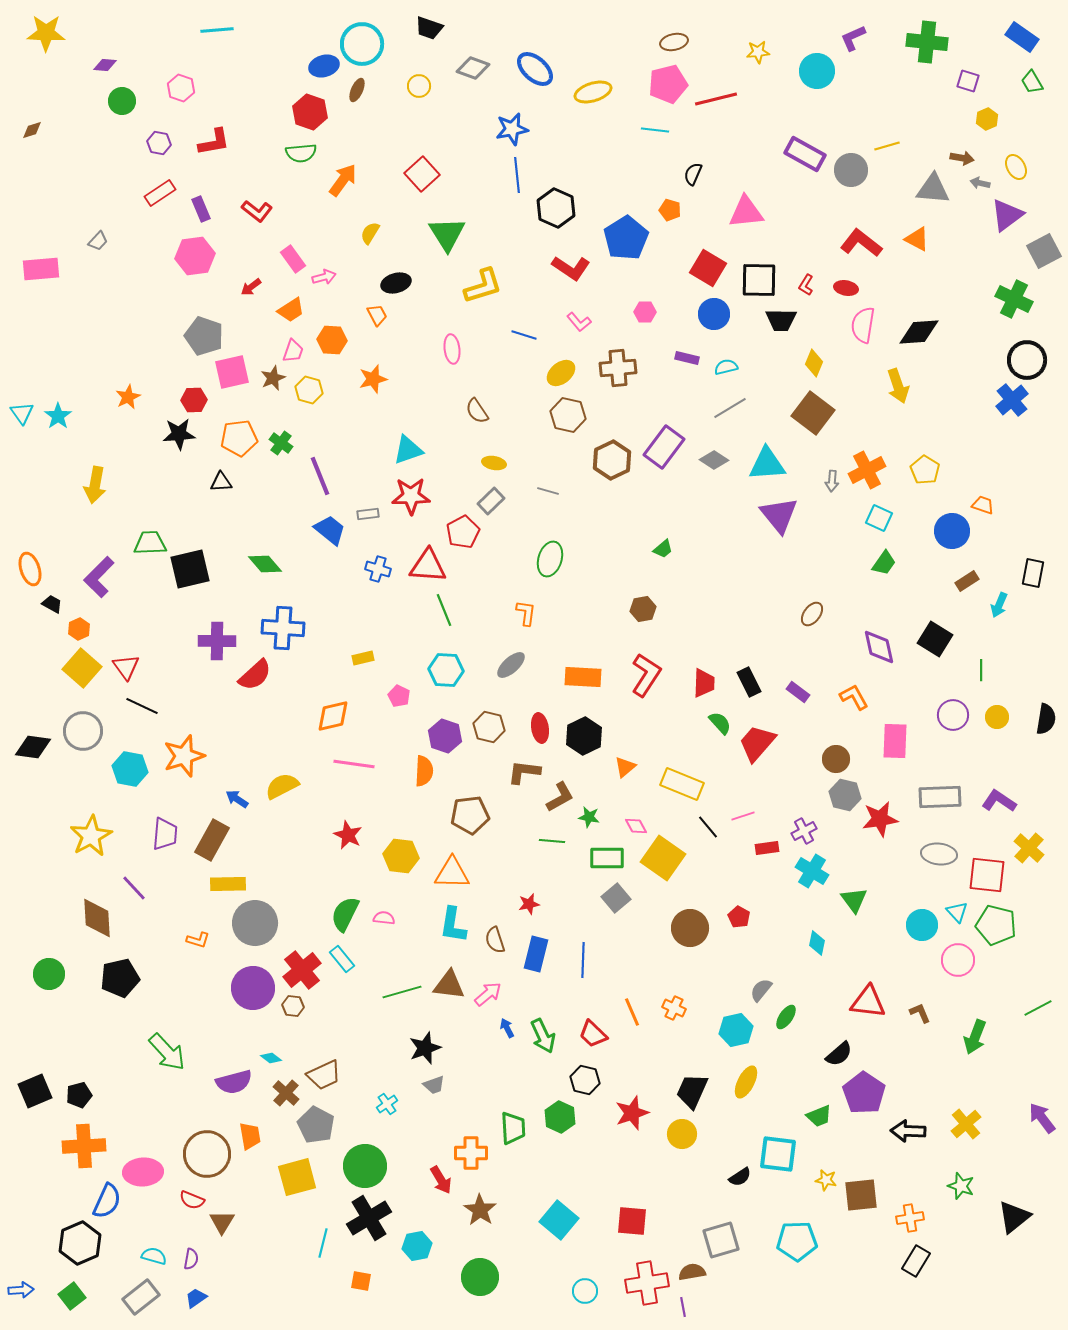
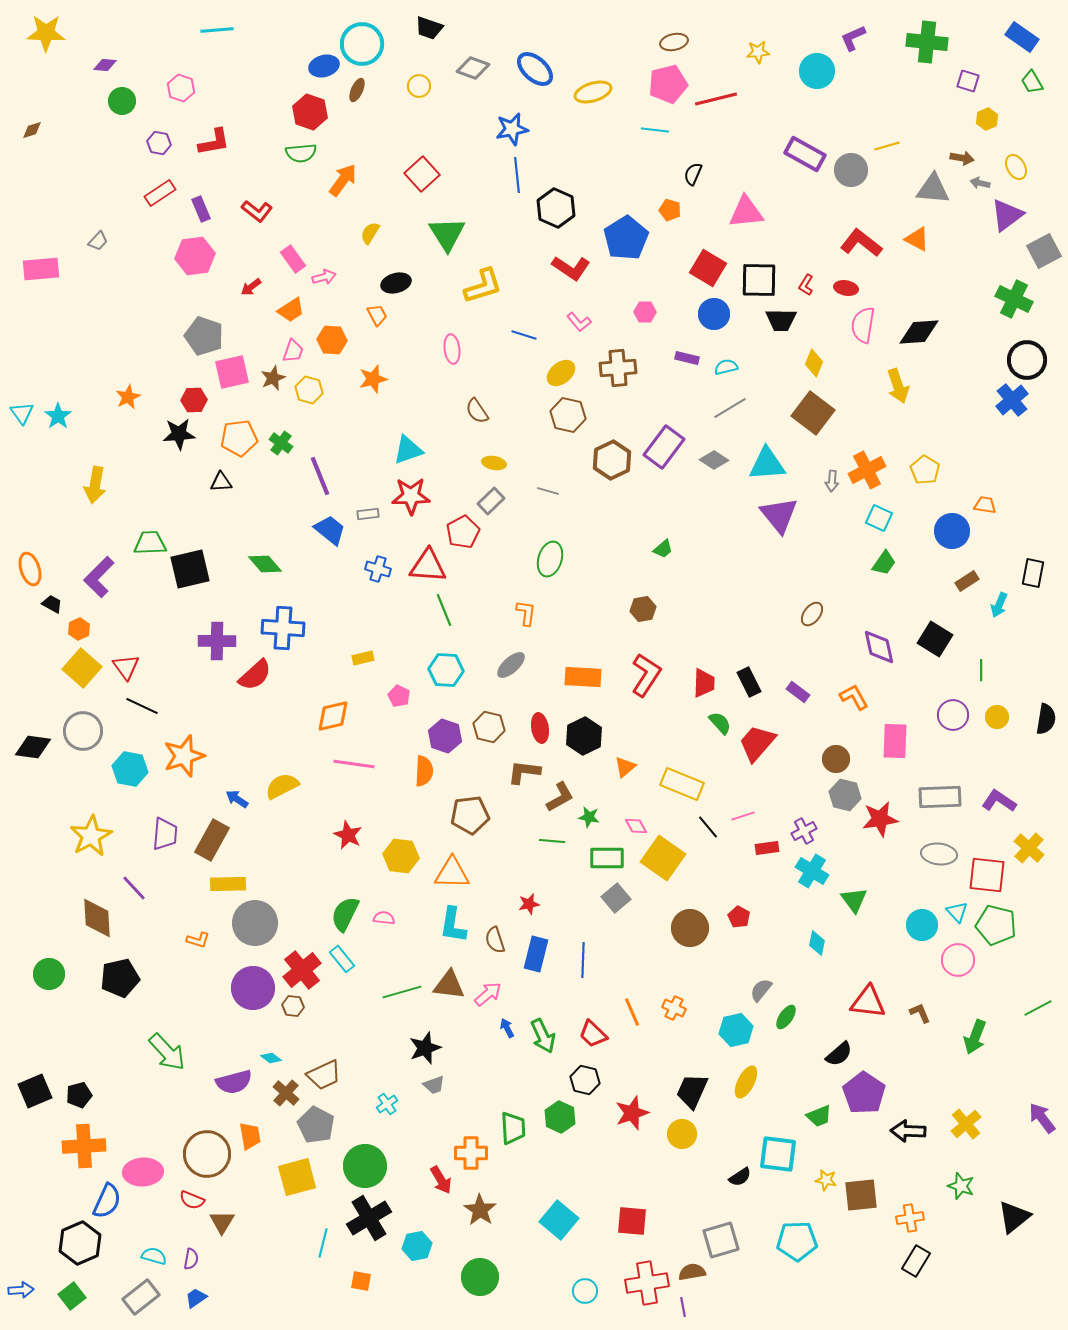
orange trapezoid at (983, 505): moved 2 px right; rotated 10 degrees counterclockwise
